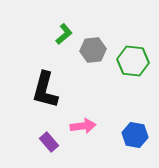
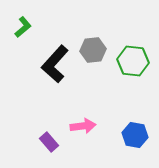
green L-shape: moved 41 px left, 7 px up
black L-shape: moved 10 px right, 26 px up; rotated 27 degrees clockwise
